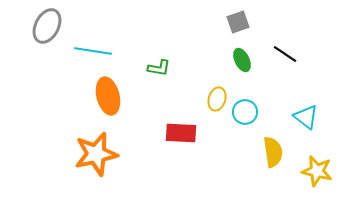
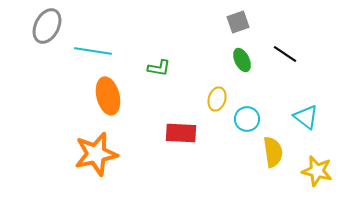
cyan circle: moved 2 px right, 7 px down
